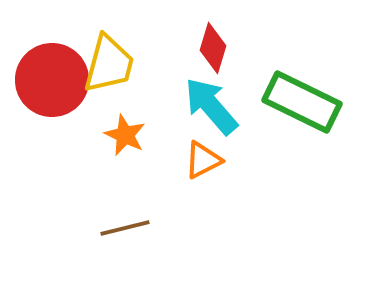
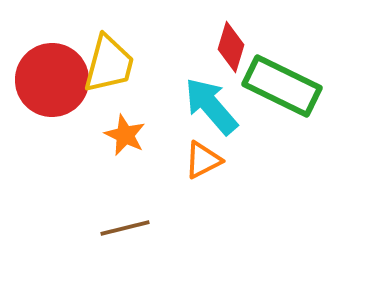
red diamond: moved 18 px right, 1 px up
green rectangle: moved 20 px left, 16 px up
